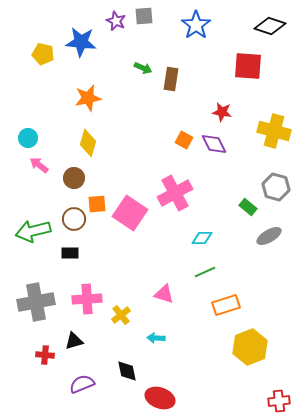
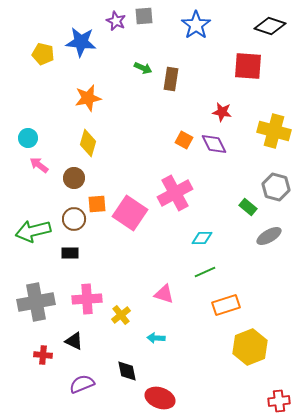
black triangle at (74, 341): rotated 42 degrees clockwise
red cross at (45, 355): moved 2 px left
